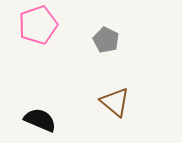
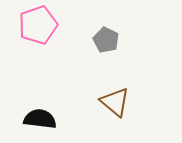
black semicircle: moved 1 px up; rotated 16 degrees counterclockwise
